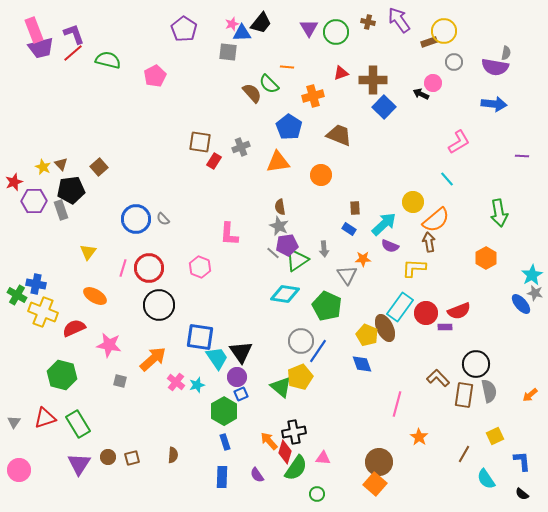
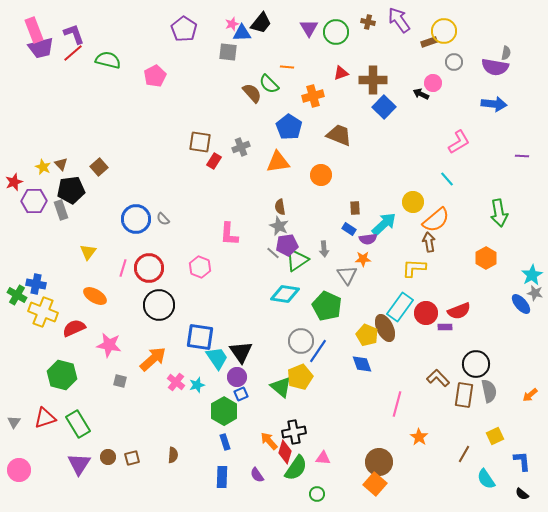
purple semicircle at (390, 246): moved 22 px left, 7 px up; rotated 30 degrees counterclockwise
